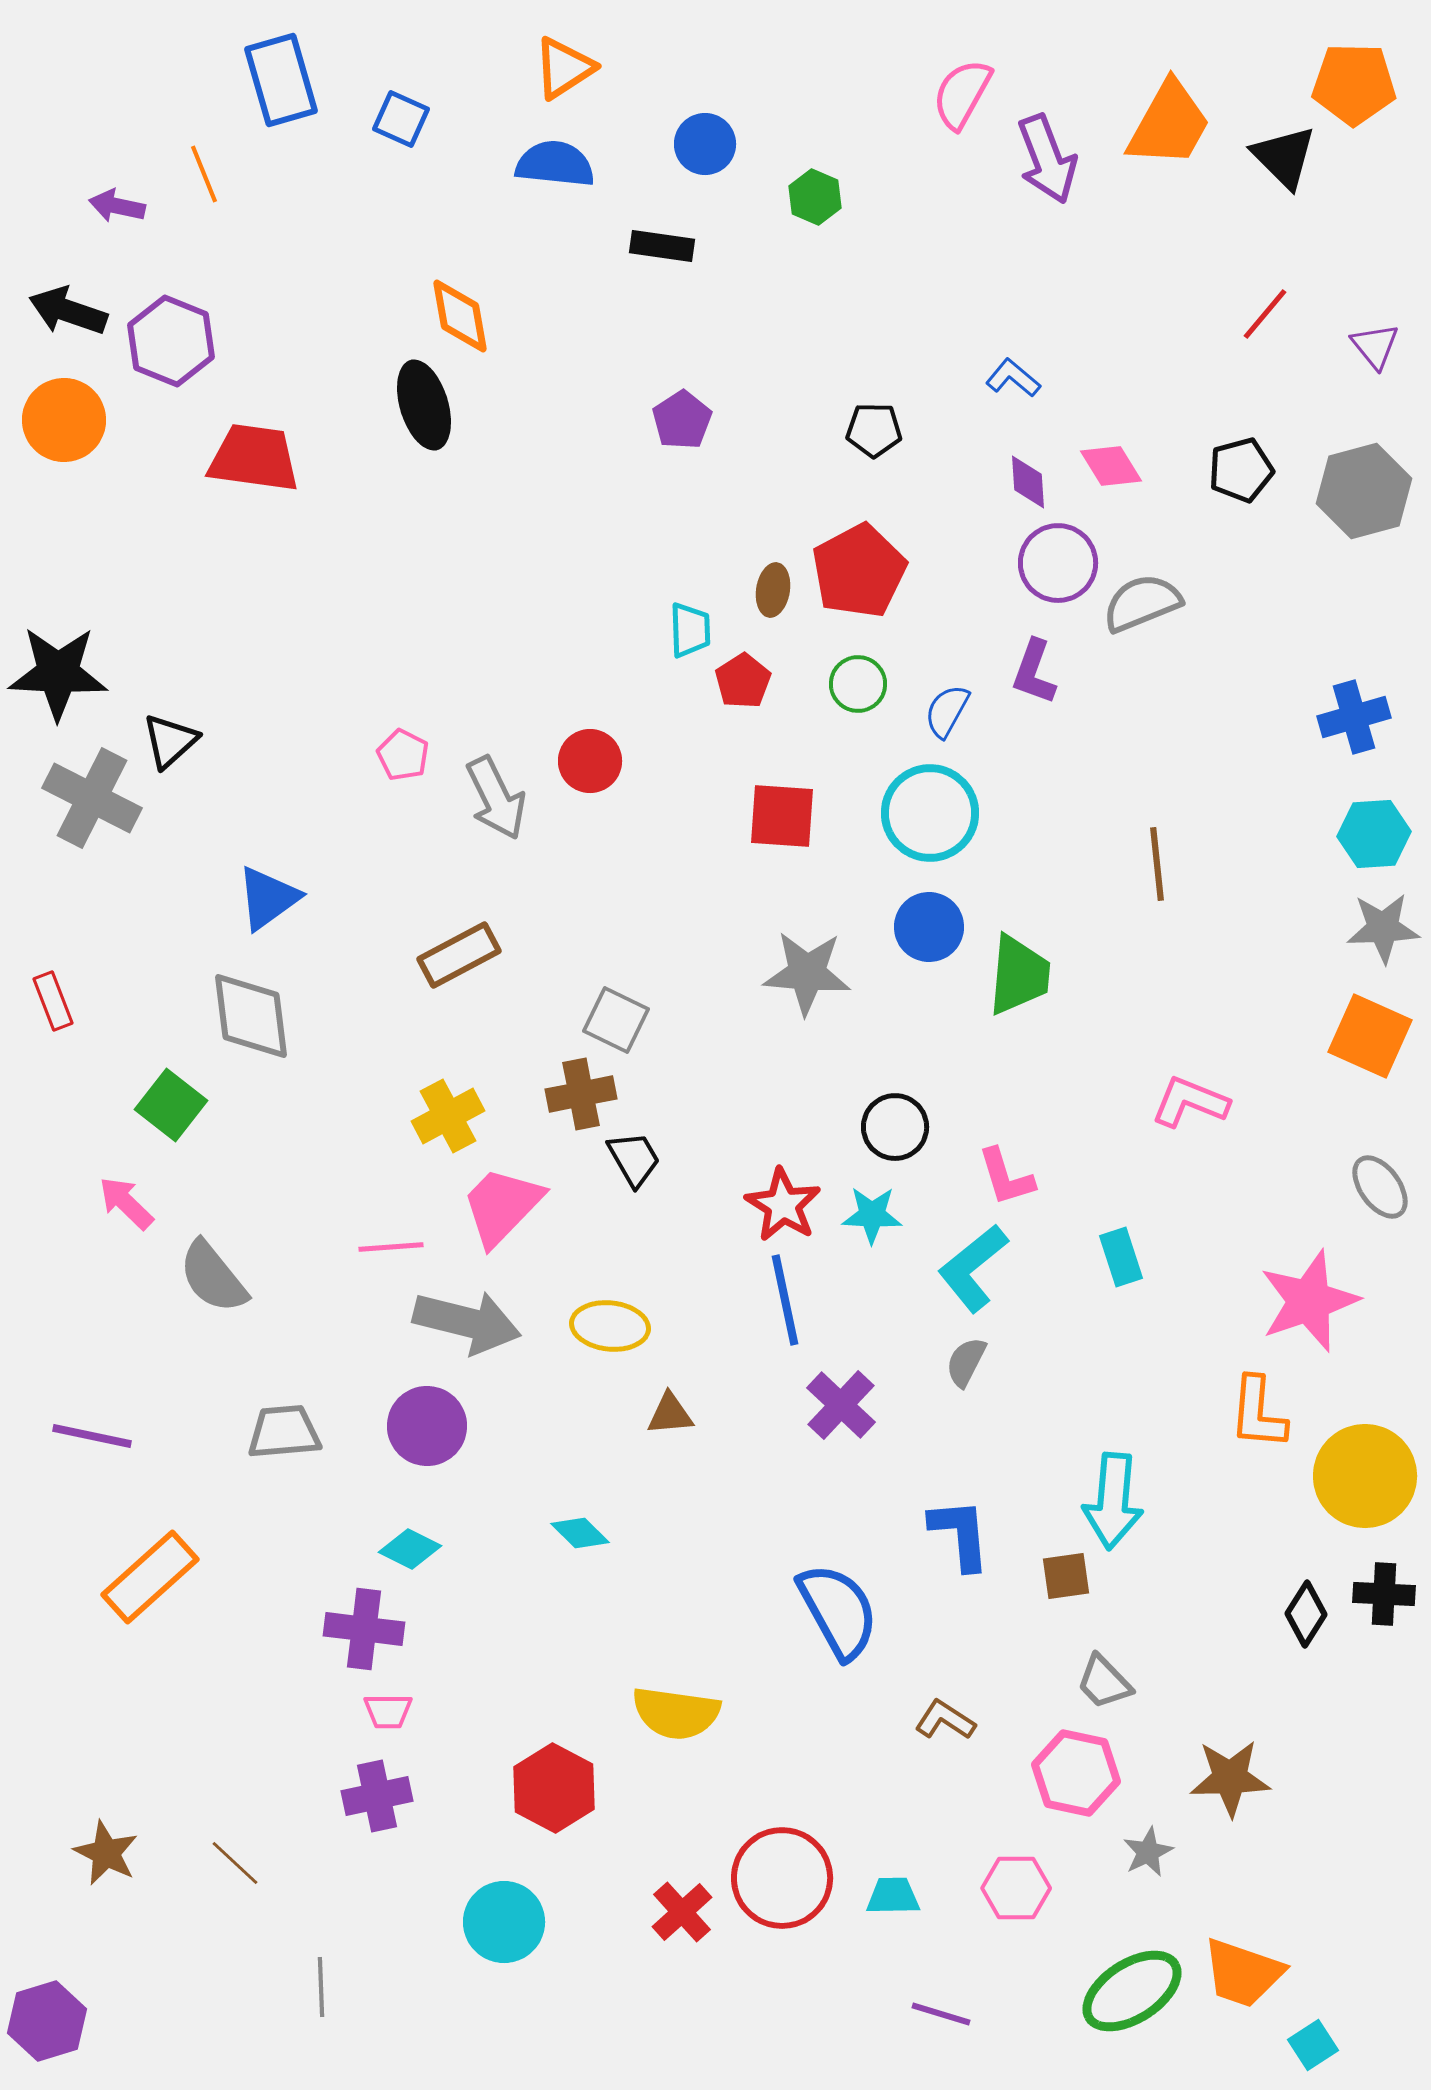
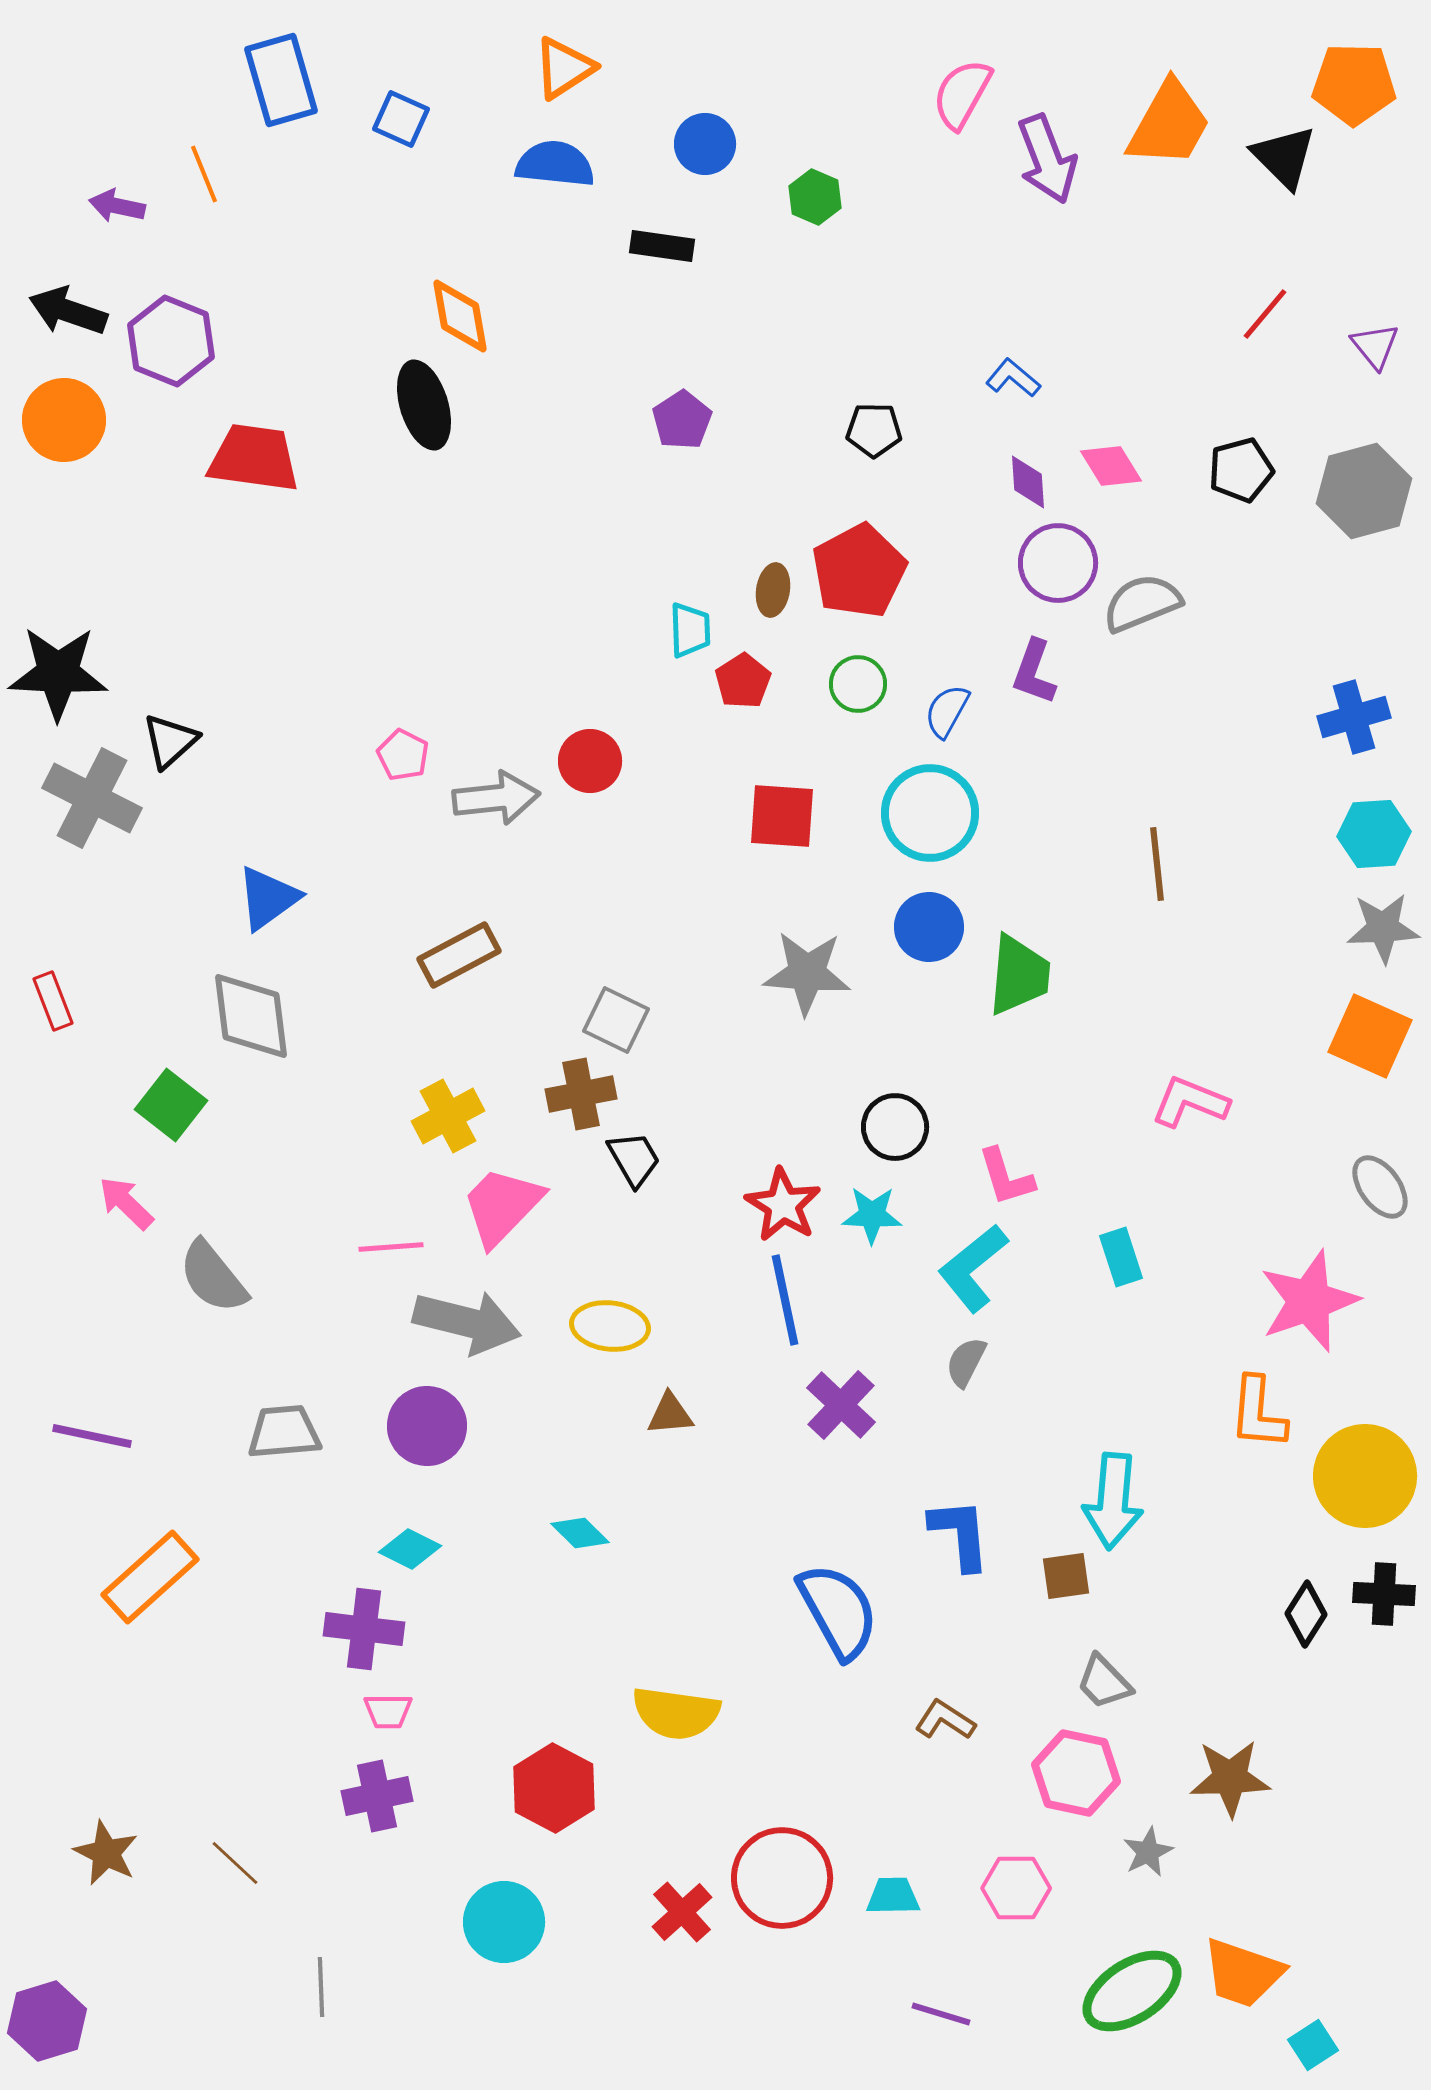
gray arrow at (496, 798): rotated 70 degrees counterclockwise
